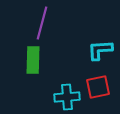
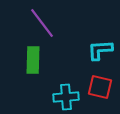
purple line: rotated 52 degrees counterclockwise
red square: moved 2 px right; rotated 25 degrees clockwise
cyan cross: moved 1 px left
